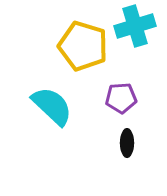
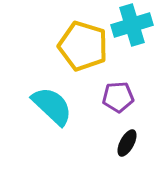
cyan cross: moved 3 px left, 1 px up
purple pentagon: moved 3 px left, 1 px up
black ellipse: rotated 28 degrees clockwise
